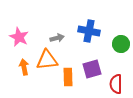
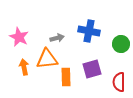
orange triangle: moved 1 px up
orange rectangle: moved 2 px left
red semicircle: moved 3 px right, 2 px up
